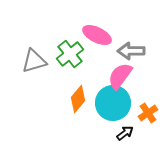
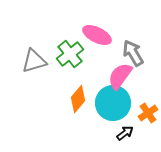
gray arrow: moved 2 px right, 2 px down; rotated 60 degrees clockwise
